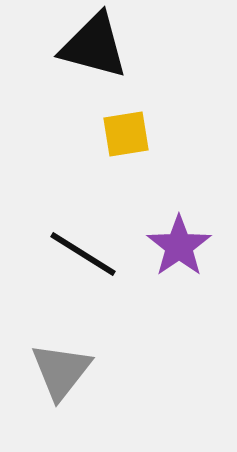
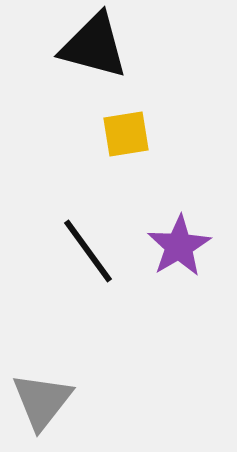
purple star: rotated 4 degrees clockwise
black line: moved 5 px right, 3 px up; rotated 22 degrees clockwise
gray triangle: moved 19 px left, 30 px down
